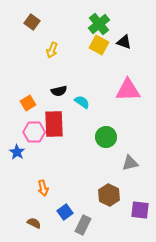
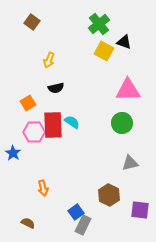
yellow square: moved 5 px right, 6 px down
yellow arrow: moved 3 px left, 10 px down
black semicircle: moved 3 px left, 3 px up
cyan semicircle: moved 10 px left, 20 px down
red rectangle: moved 1 px left, 1 px down
green circle: moved 16 px right, 14 px up
blue star: moved 4 px left, 1 px down
blue square: moved 11 px right
brown semicircle: moved 6 px left
